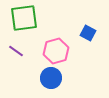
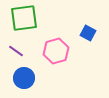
blue circle: moved 27 px left
